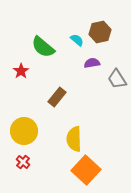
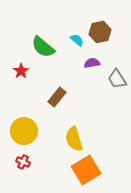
yellow semicircle: rotated 15 degrees counterclockwise
red cross: rotated 16 degrees counterclockwise
orange square: rotated 16 degrees clockwise
